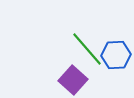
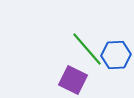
purple square: rotated 16 degrees counterclockwise
